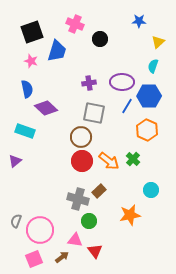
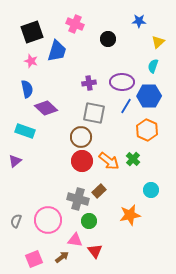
black circle: moved 8 px right
blue line: moved 1 px left
pink circle: moved 8 px right, 10 px up
